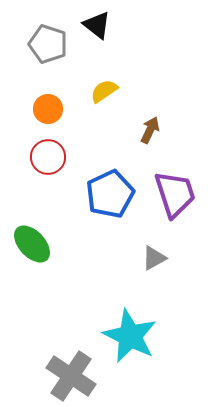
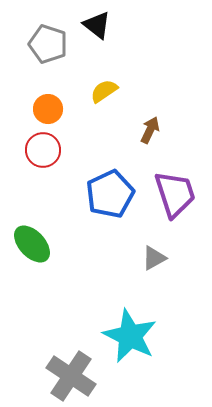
red circle: moved 5 px left, 7 px up
